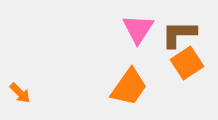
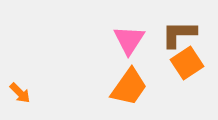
pink triangle: moved 9 px left, 11 px down
